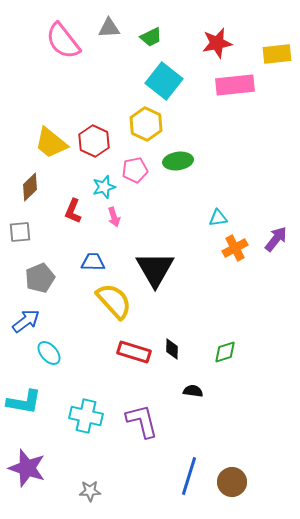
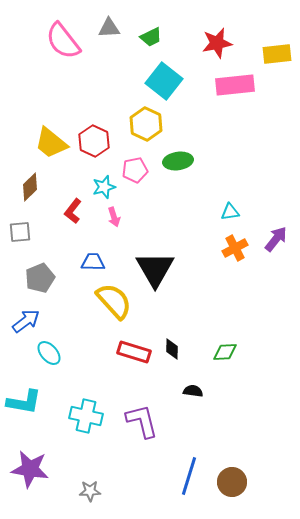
red L-shape: rotated 15 degrees clockwise
cyan triangle: moved 12 px right, 6 px up
green diamond: rotated 15 degrees clockwise
purple star: moved 3 px right, 1 px down; rotated 9 degrees counterclockwise
